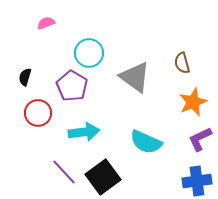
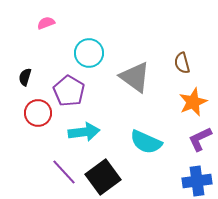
purple pentagon: moved 3 px left, 5 px down
